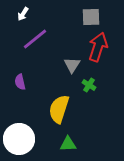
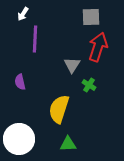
purple line: rotated 48 degrees counterclockwise
